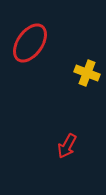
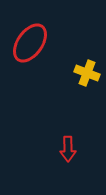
red arrow: moved 1 px right, 3 px down; rotated 30 degrees counterclockwise
